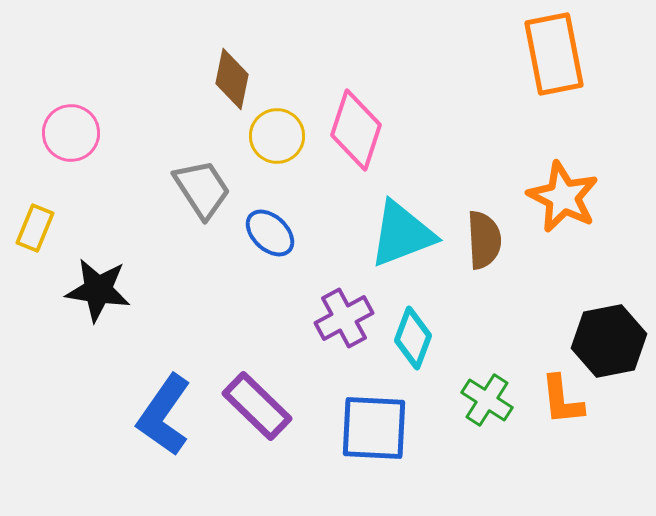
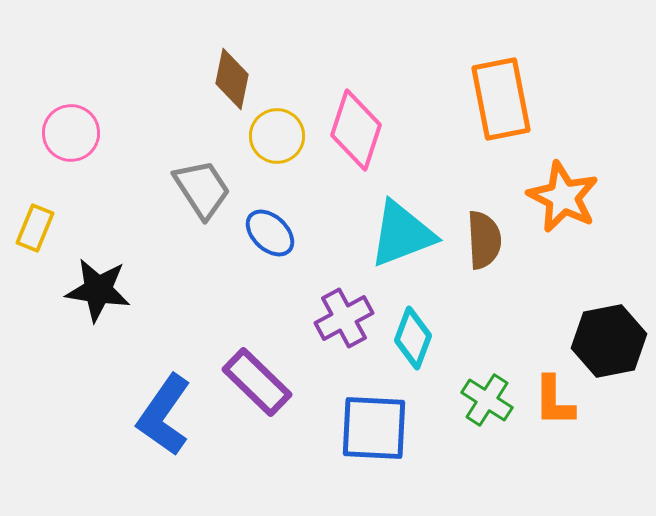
orange rectangle: moved 53 px left, 45 px down
orange L-shape: moved 8 px left, 1 px down; rotated 6 degrees clockwise
purple rectangle: moved 24 px up
